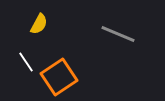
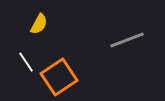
gray line: moved 9 px right, 6 px down; rotated 44 degrees counterclockwise
